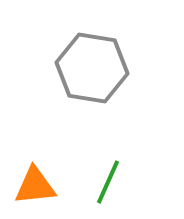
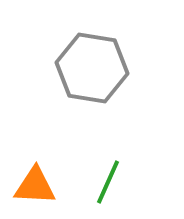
orange triangle: rotated 9 degrees clockwise
